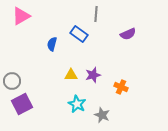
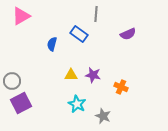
purple star: rotated 28 degrees clockwise
purple square: moved 1 px left, 1 px up
gray star: moved 1 px right, 1 px down
